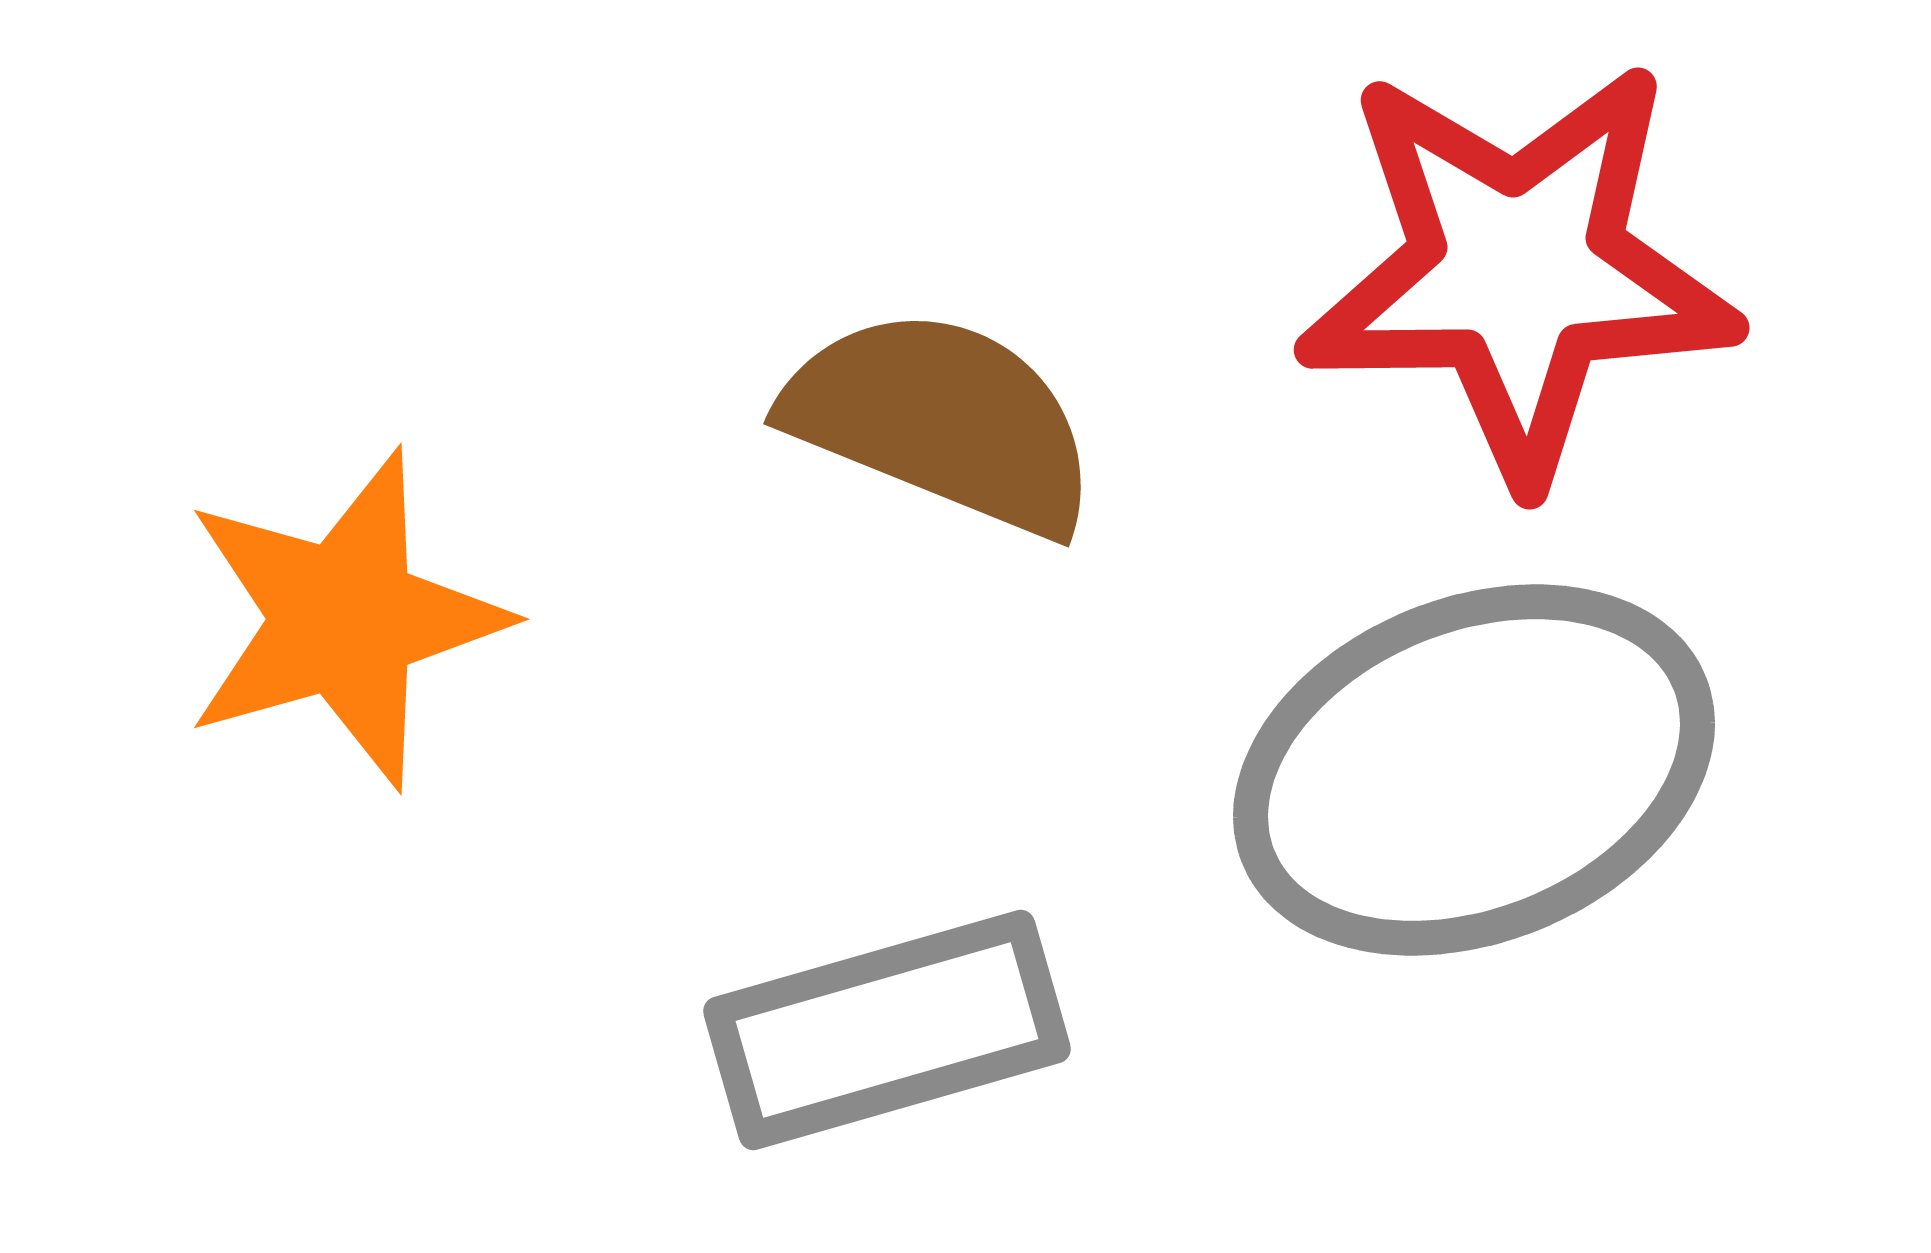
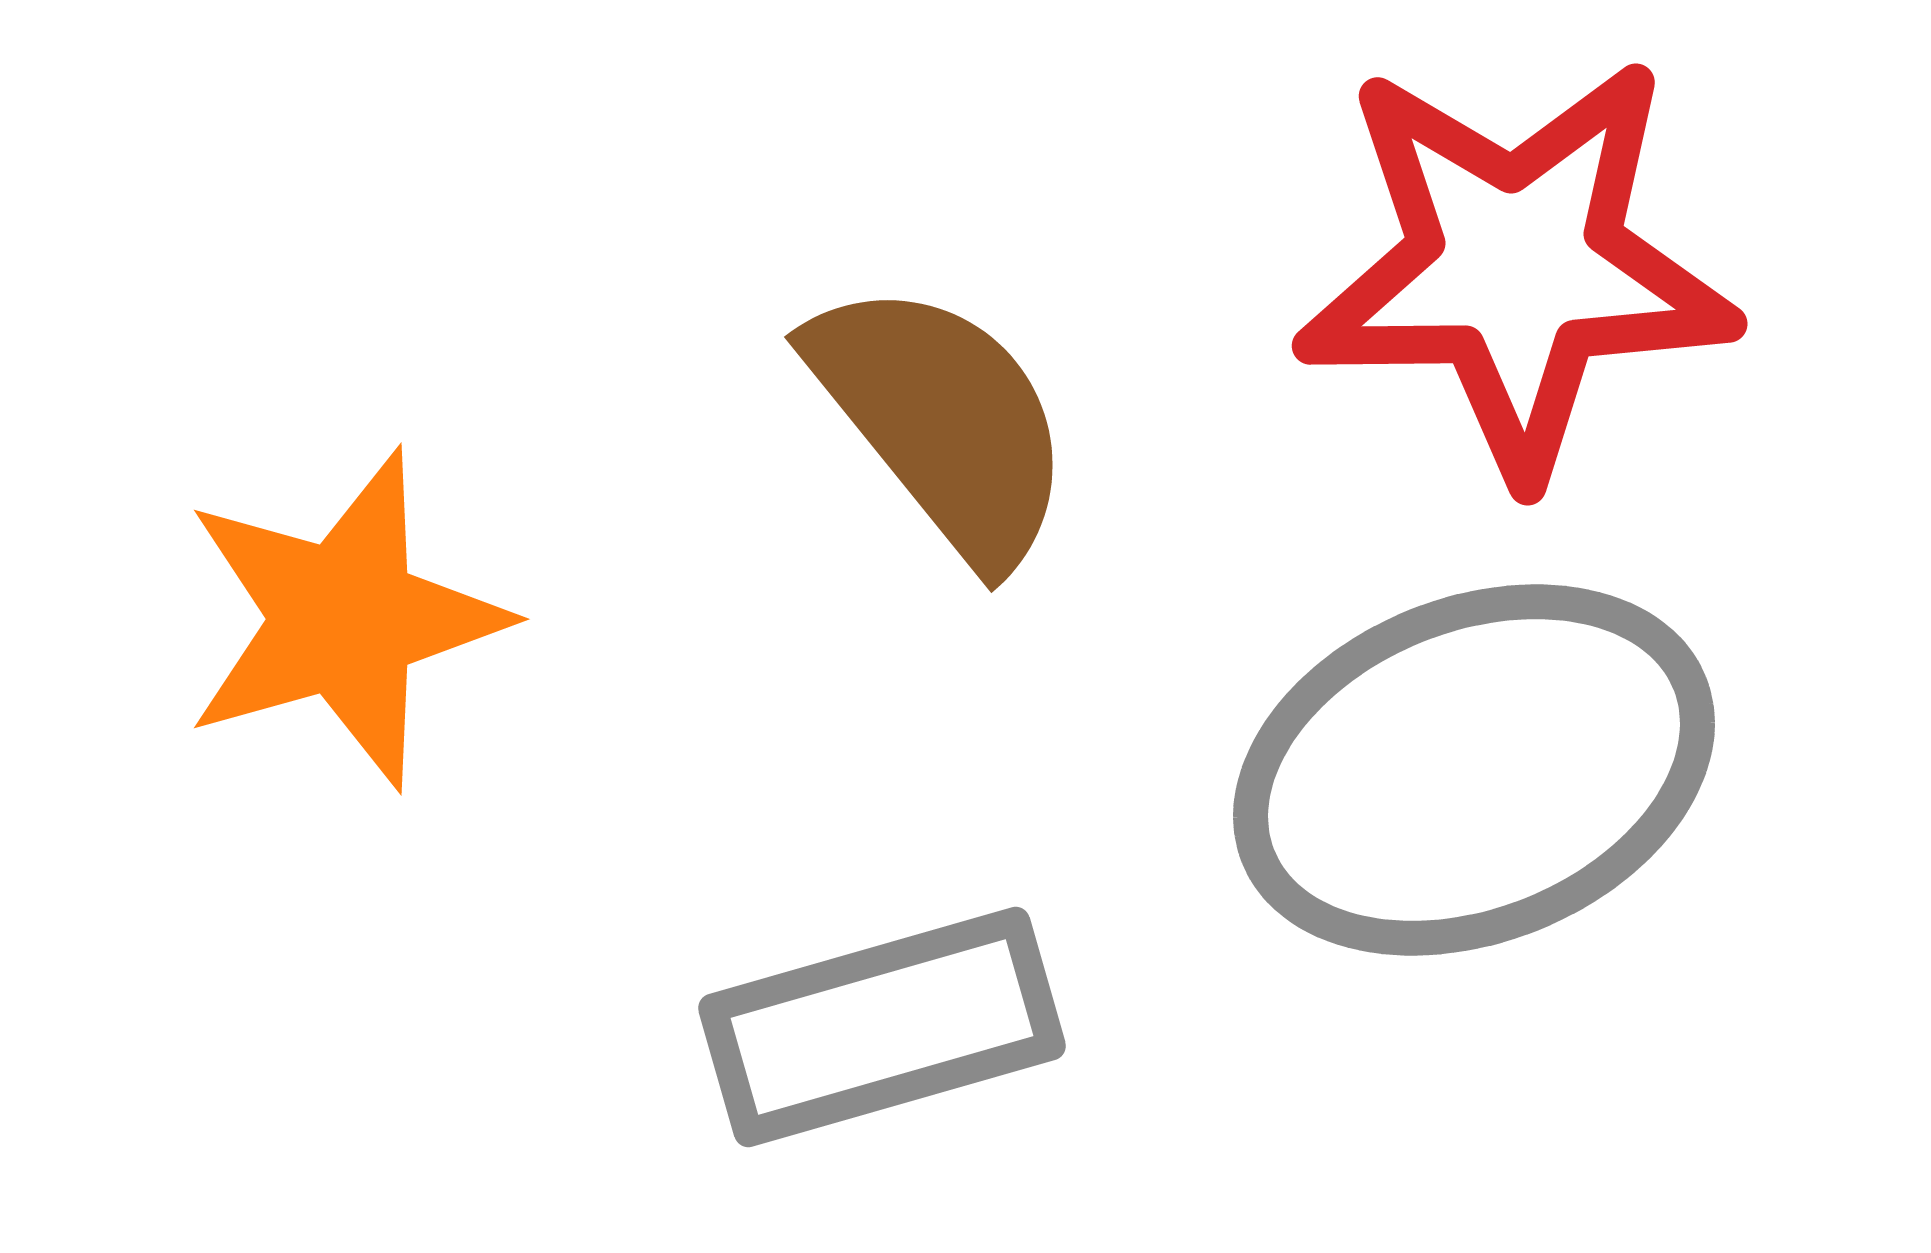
red star: moved 2 px left, 4 px up
brown semicircle: rotated 29 degrees clockwise
gray rectangle: moved 5 px left, 3 px up
